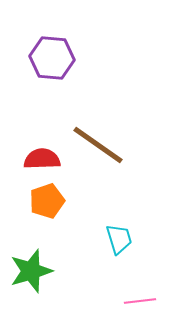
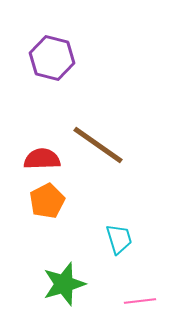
purple hexagon: rotated 9 degrees clockwise
orange pentagon: rotated 8 degrees counterclockwise
green star: moved 33 px right, 13 px down
